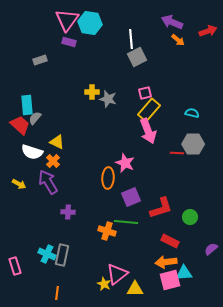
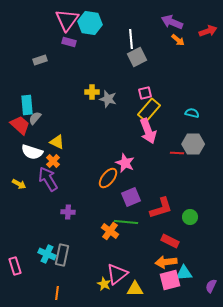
orange ellipse at (108, 178): rotated 35 degrees clockwise
purple arrow at (48, 182): moved 3 px up
orange cross at (107, 231): moved 3 px right; rotated 18 degrees clockwise
purple semicircle at (211, 249): moved 37 px down; rotated 24 degrees counterclockwise
